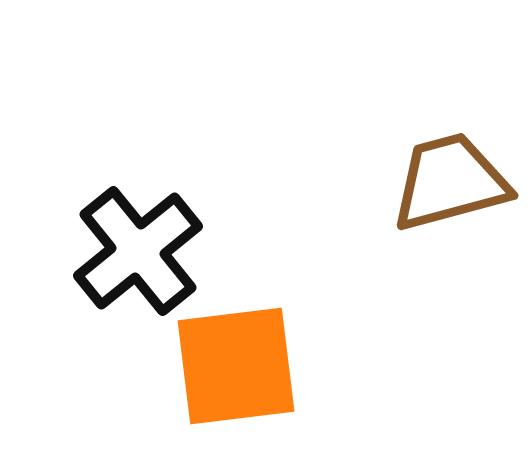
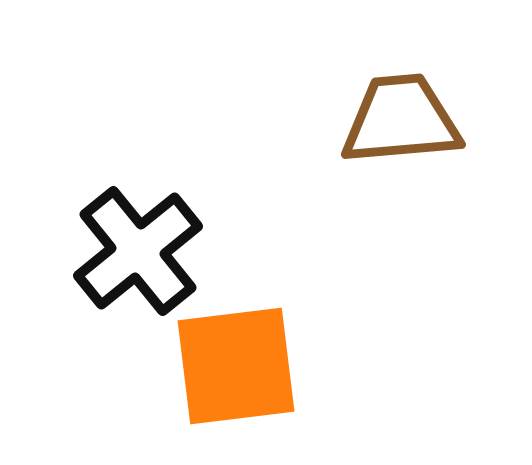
brown trapezoid: moved 49 px left, 62 px up; rotated 10 degrees clockwise
